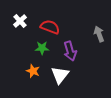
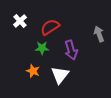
red semicircle: rotated 54 degrees counterclockwise
purple arrow: moved 1 px right, 1 px up
